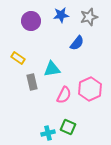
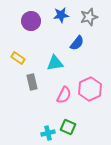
cyan triangle: moved 3 px right, 6 px up
